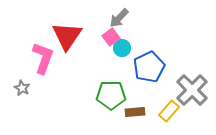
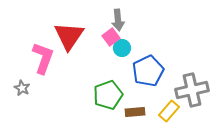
gray arrow: moved 1 px left, 2 px down; rotated 50 degrees counterclockwise
red triangle: moved 2 px right
blue pentagon: moved 1 px left, 4 px down
gray cross: rotated 32 degrees clockwise
green pentagon: moved 3 px left; rotated 20 degrees counterclockwise
